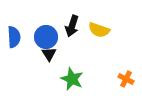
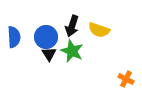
green star: moved 28 px up
